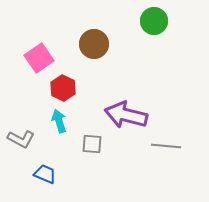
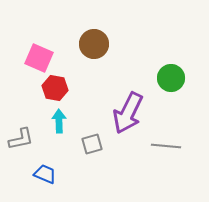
green circle: moved 17 px right, 57 px down
pink square: rotated 32 degrees counterclockwise
red hexagon: moved 8 px left; rotated 15 degrees counterclockwise
purple arrow: moved 2 px right, 2 px up; rotated 78 degrees counterclockwise
cyan arrow: rotated 15 degrees clockwise
gray L-shape: rotated 40 degrees counterclockwise
gray square: rotated 20 degrees counterclockwise
